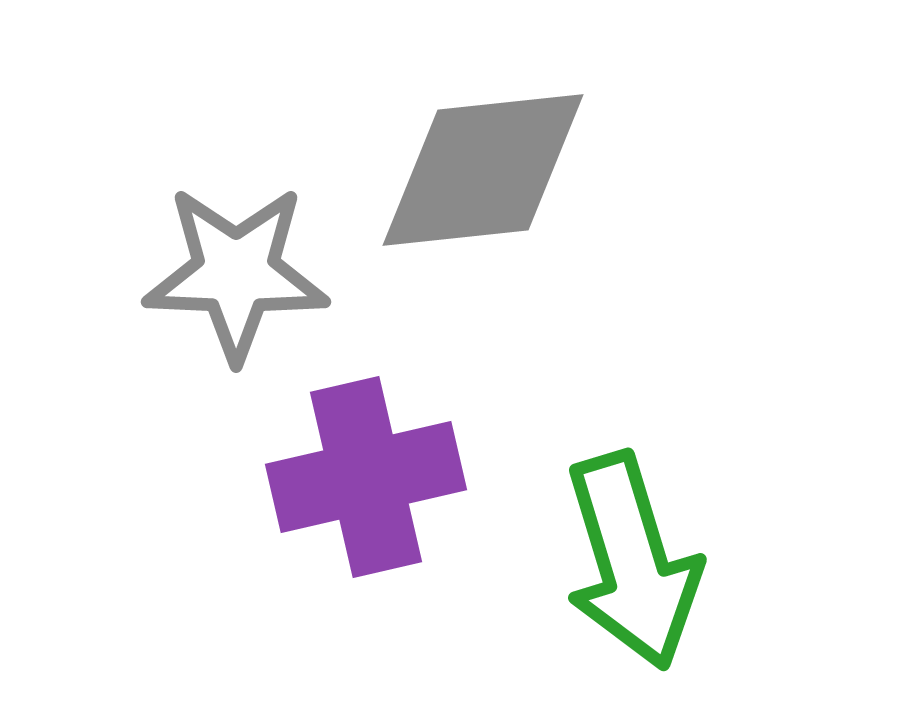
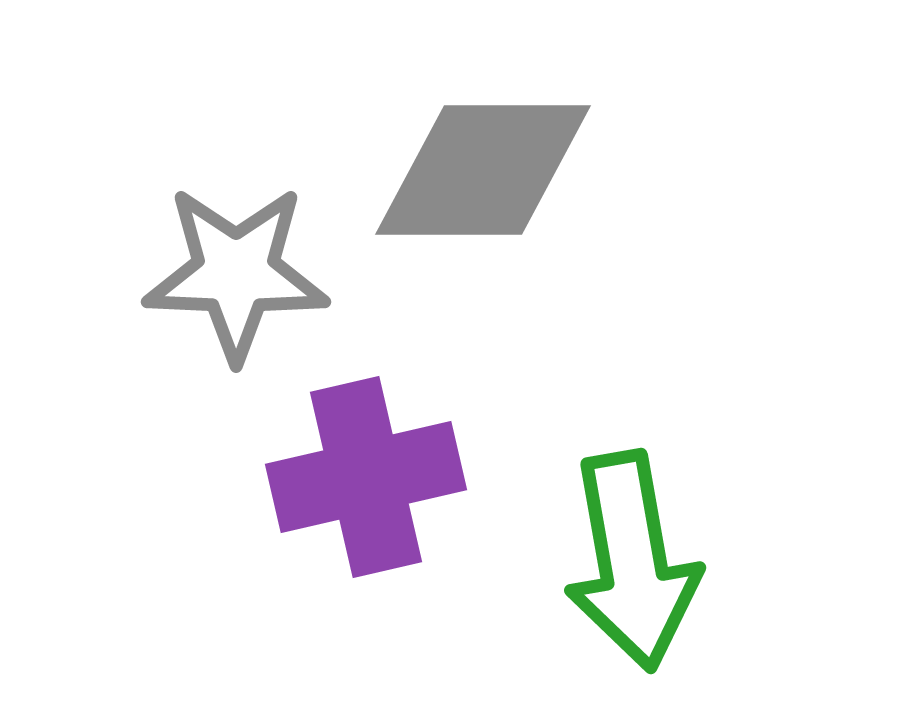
gray diamond: rotated 6 degrees clockwise
green arrow: rotated 7 degrees clockwise
